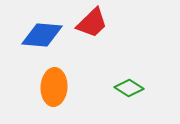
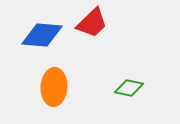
green diamond: rotated 20 degrees counterclockwise
